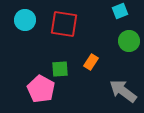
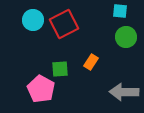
cyan square: rotated 28 degrees clockwise
cyan circle: moved 8 px right
red square: rotated 36 degrees counterclockwise
green circle: moved 3 px left, 4 px up
gray arrow: moved 1 px right, 1 px down; rotated 36 degrees counterclockwise
